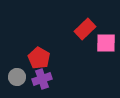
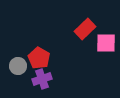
gray circle: moved 1 px right, 11 px up
